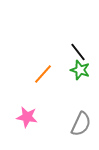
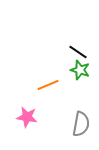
black line: rotated 18 degrees counterclockwise
orange line: moved 5 px right, 11 px down; rotated 25 degrees clockwise
gray semicircle: rotated 15 degrees counterclockwise
